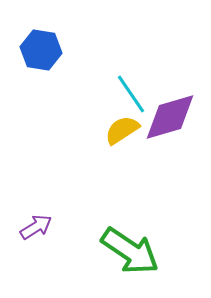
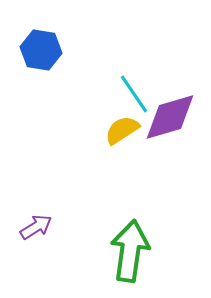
cyan line: moved 3 px right
green arrow: rotated 116 degrees counterclockwise
